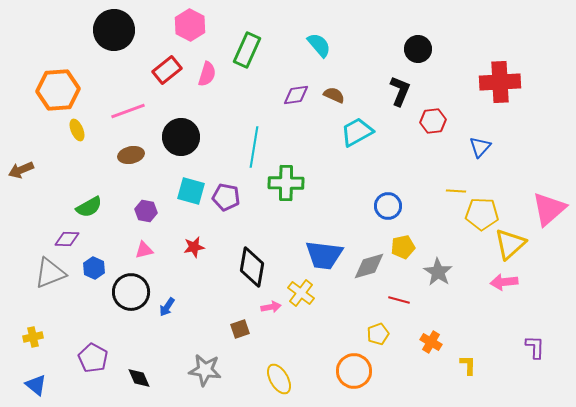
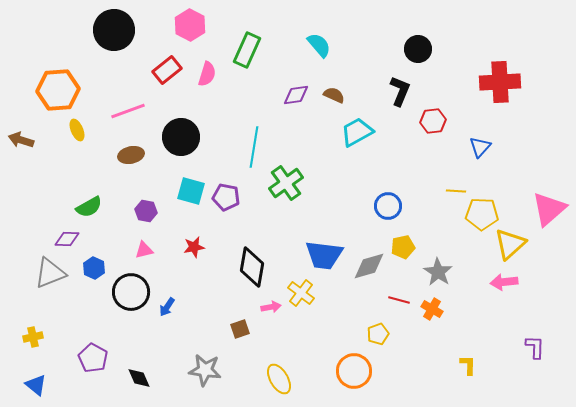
brown arrow at (21, 170): moved 30 px up; rotated 40 degrees clockwise
green cross at (286, 183): rotated 36 degrees counterclockwise
orange cross at (431, 342): moved 1 px right, 33 px up
